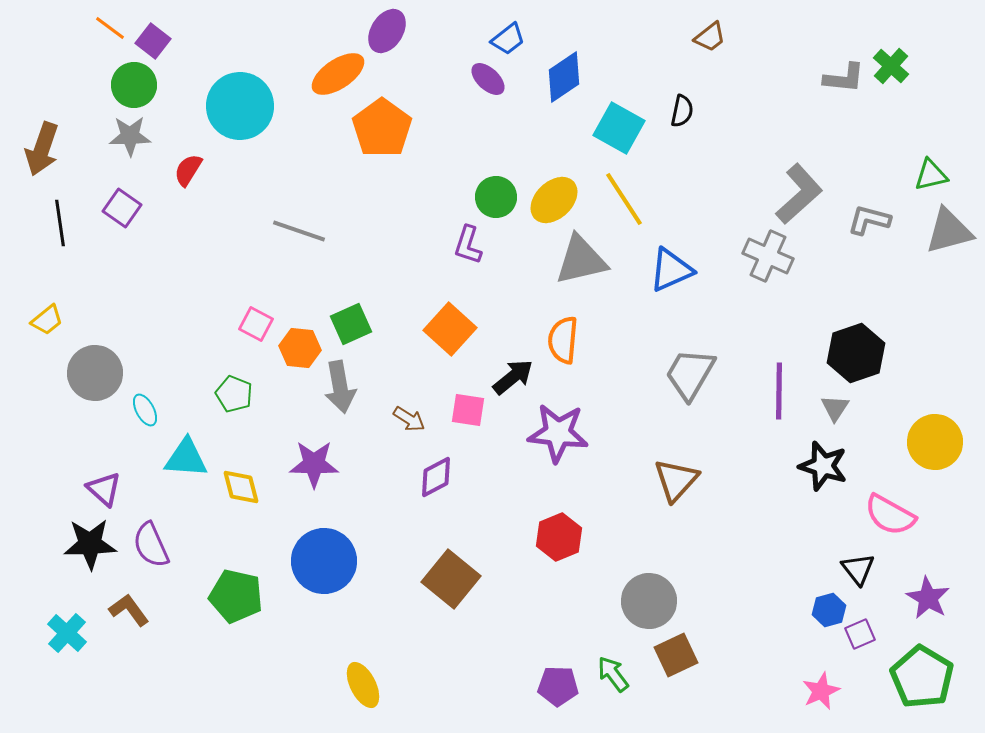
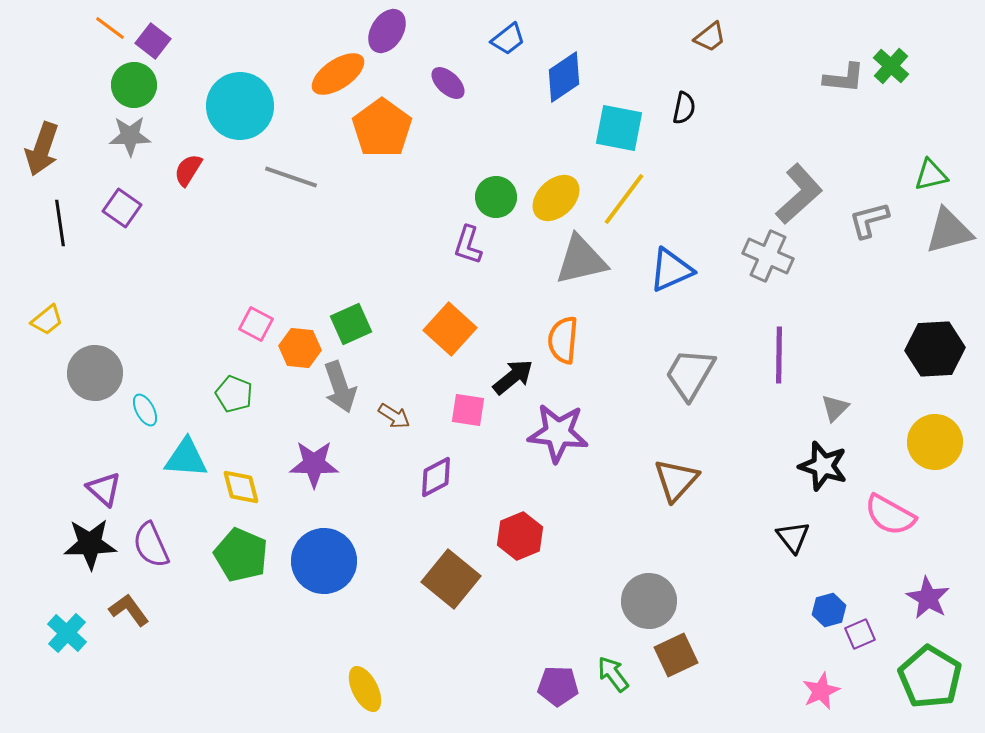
purple ellipse at (488, 79): moved 40 px left, 4 px down
black semicircle at (682, 111): moved 2 px right, 3 px up
cyan square at (619, 128): rotated 18 degrees counterclockwise
yellow line at (624, 199): rotated 70 degrees clockwise
yellow ellipse at (554, 200): moved 2 px right, 2 px up
gray L-shape at (869, 220): rotated 30 degrees counterclockwise
gray line at (299, 231): moved 8 px left, 54 px up
black hexagon at (856, 353): moved 79 px right, 4 px up; rotated 16 degrees clockwise
gray arrow at (340, 387): rotated 9 degrees counterclockwise
purple line at (779, 391): moved 36 px up
gray triangle at (835, 408): rotated 12 degrees clockwise
brown arrow at (409, 419): moved 15 px left, 3 px up
red hexagon at (559, 537): moved 39 px left, 1 px up
black triangle at (858, 569): moved 65 px left, 32 px up
green pentagon at (236, 596): moved 5 px right, 41 px up; rotated 10 degrees clockwise
green pentagon at (922, 677): moved 8 px right
yellow ellipse at (363, 685): moved 2 px right, 4 px down
